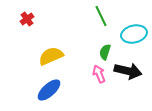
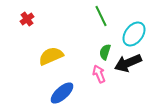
cyan ellipse: rotated 40 degrees counterclockwise
black arrow: moved 8 px up; rotated 144 degrees clockwise
blue ellipse: moved 13 px right, 3 px down
